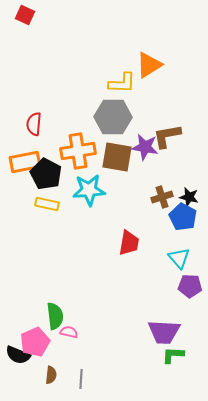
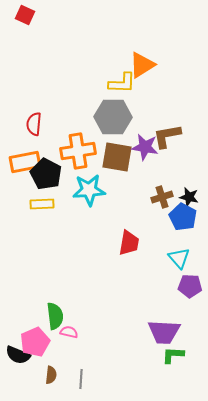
orange triangle: moved 7 px left
yellow rectangle: moved 5 px left; rotated 15 degrees counterclockwise
